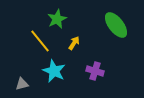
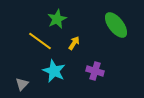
yellow line: rotated 15 degrees counterclockwise
gray triangle: rotated 32 degrees counterclockwise
